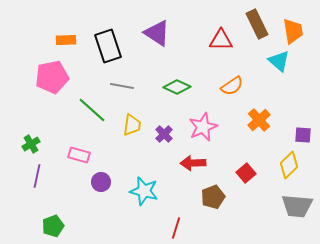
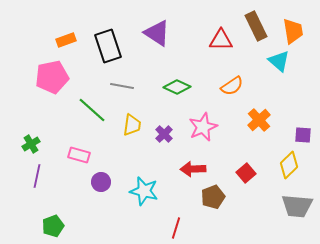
brown rectangle: moved 1 px left, 2 px down
orange rectangle: rotated 18 degrees counterclockwise
red arrow: moved 6 px down
